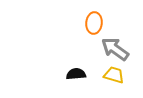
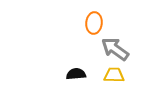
yellow trapezoid: rotated 15 degrees counterclockwise
